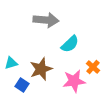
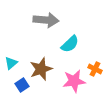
cyan triangle: rotated 24 degrees counterclockwise
orange cross: moved 2 px right, 2 px down; rotated 16 degrees counterclockwise
blue square: rotated 24 degrees clockwise
